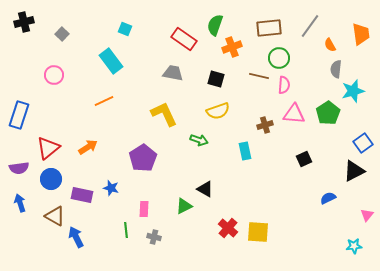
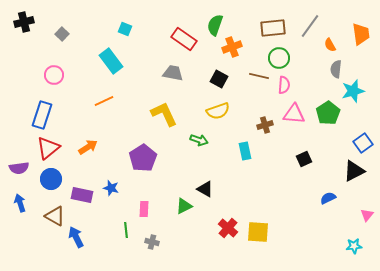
brown rectangle at (269, 28): moved 4 px right
black square at (216, 79): moved 3 px right; rotated 12 degrees clockwise
blue rectangle at (19, 115): moved 23 px right
gray cross at (154, 237): moved 2 px left, 5 px down
